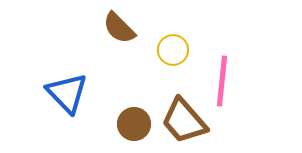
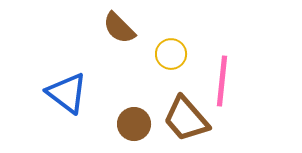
yellow circle: moved 2 px left, 4 px down
blue triangle: rotated 9 degrees counterclockwise
brown trapezoid: moved 2 px right, 2 px up
